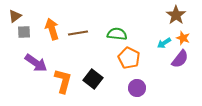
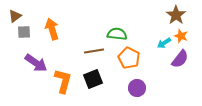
brown line: moved 16 px right, 18 px down
orange star: moved 2 px left, 2 px up
black square: rotated 30 degrees clockwise
